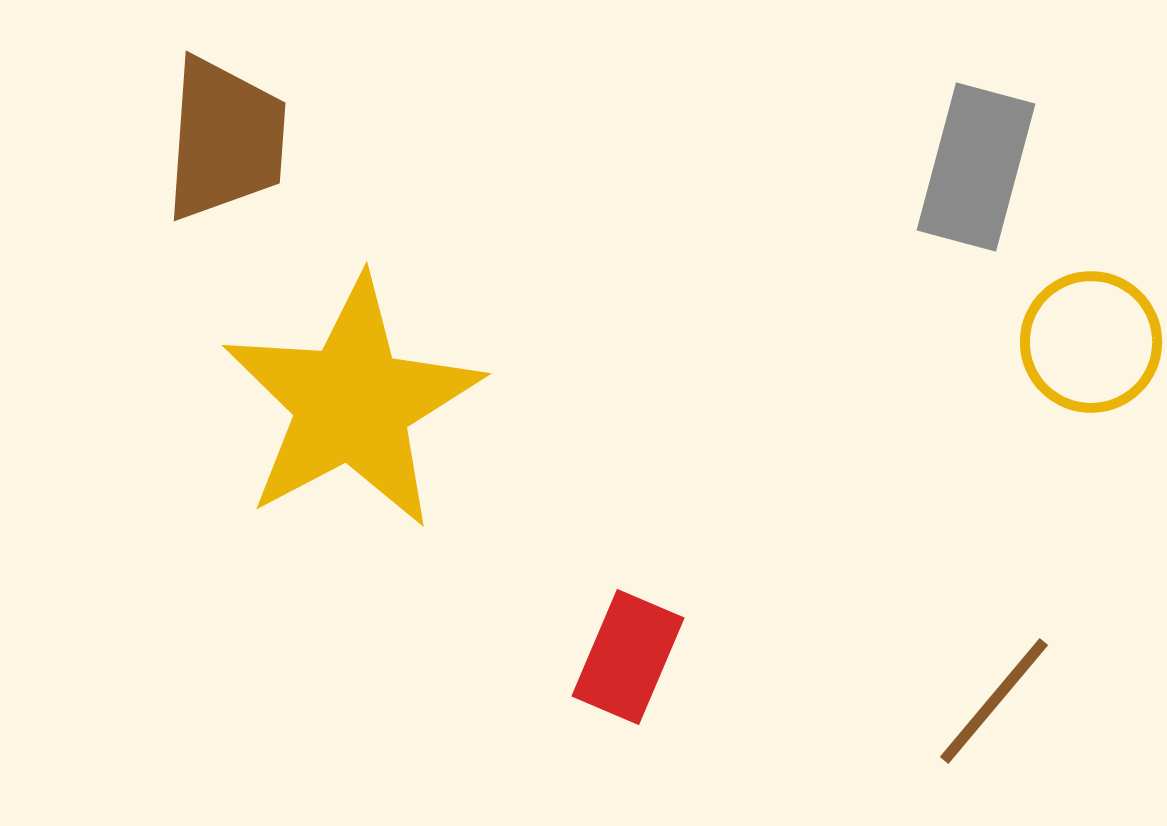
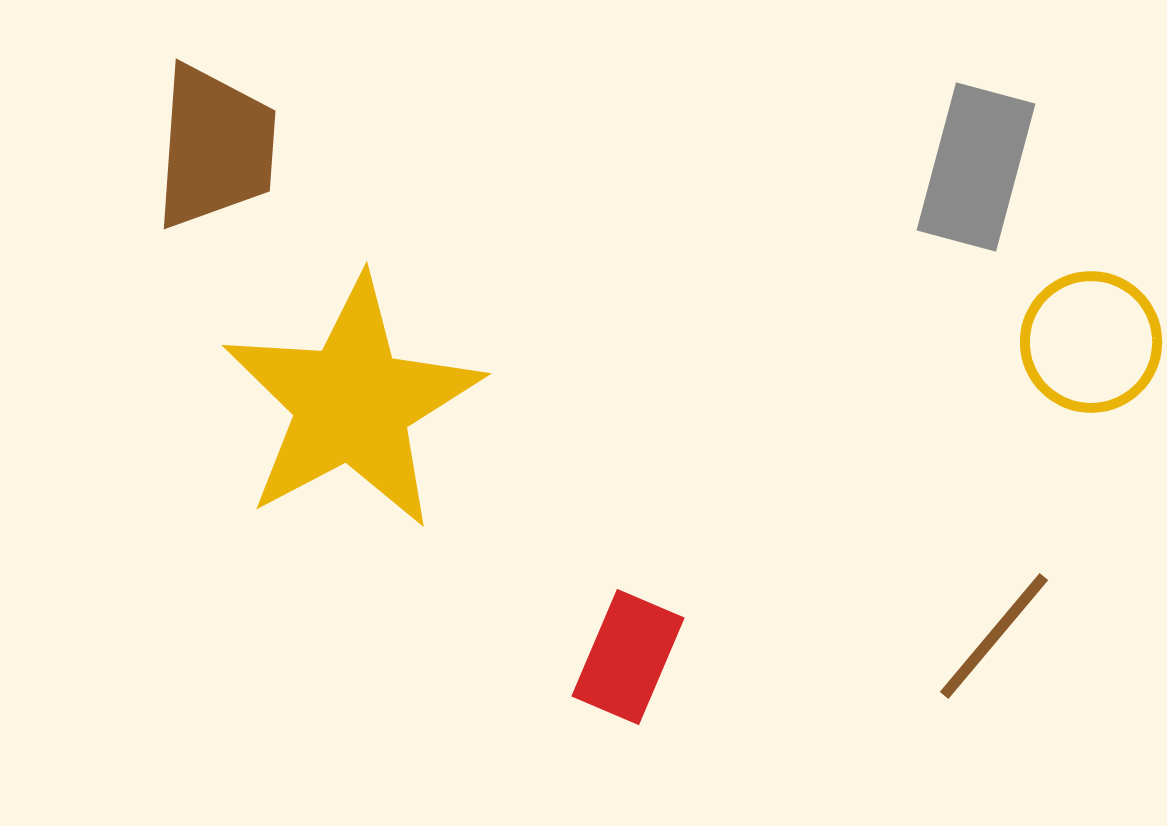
brown trapezoid: moved 10 px left, 8 px down
brown line: moved 65 px up
